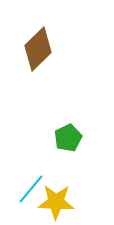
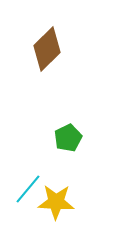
brown diamond: moved 9 px right
cyan line: moved 3 px left
